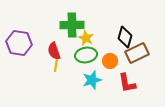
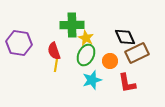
black diamond: rotated 40 degrees counterclockwise
green ellipse: rotated 55 degrees counterclockwise
